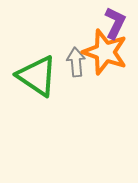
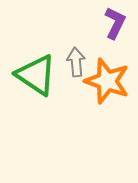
orange star: moved 2 px right, 29 px down
green triangle: moved 1 px left, 1 px up
